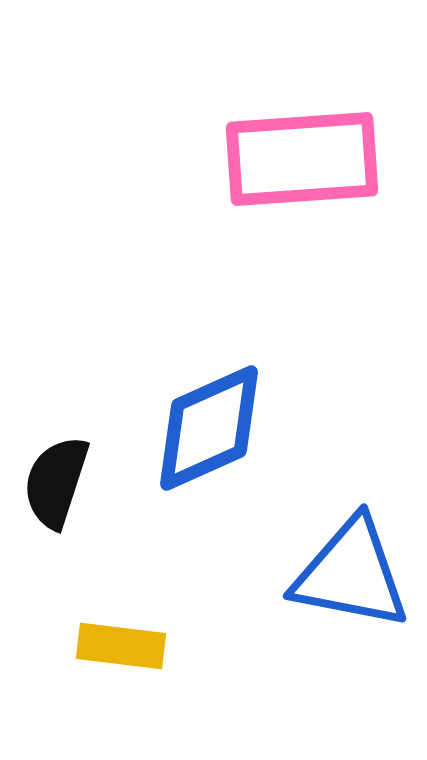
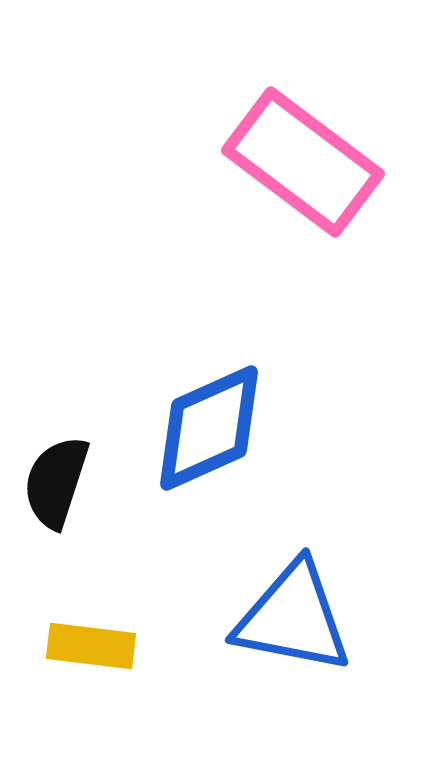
pink rectangle: moved 1 px right, 3 px down; rotated 41 degrees clockwise
blue triangle: moved 58 px left, 44 px down
yellow rectangle: moved 30 px left
